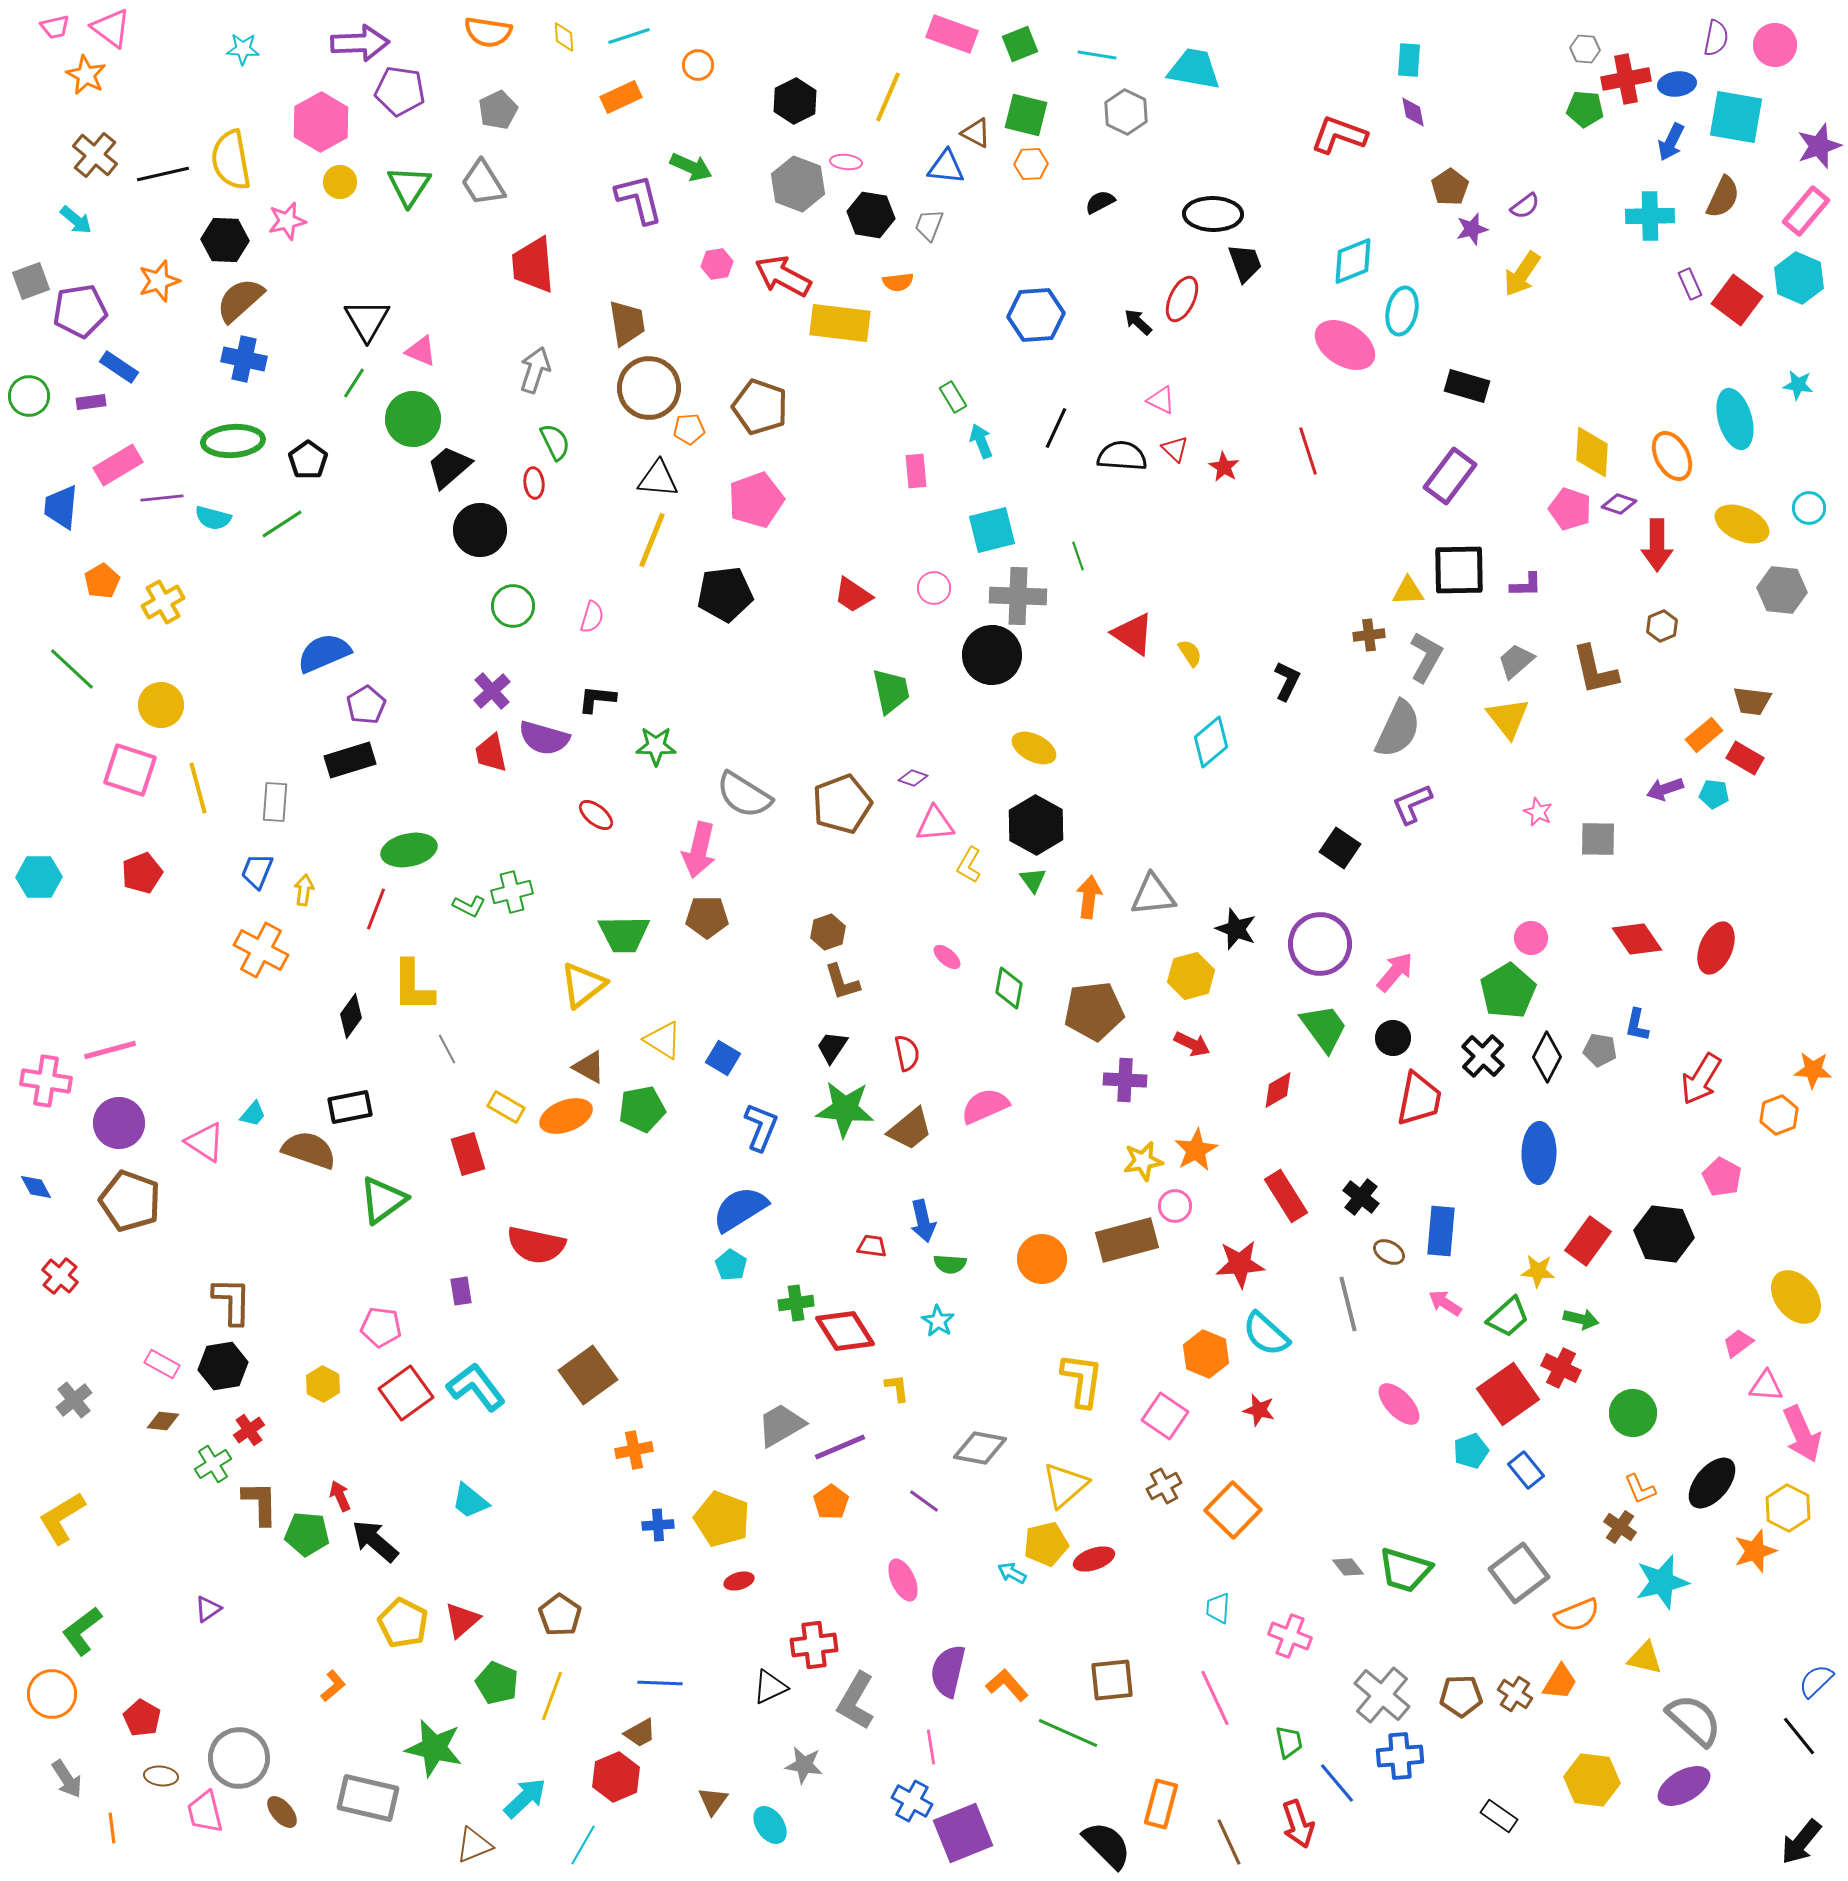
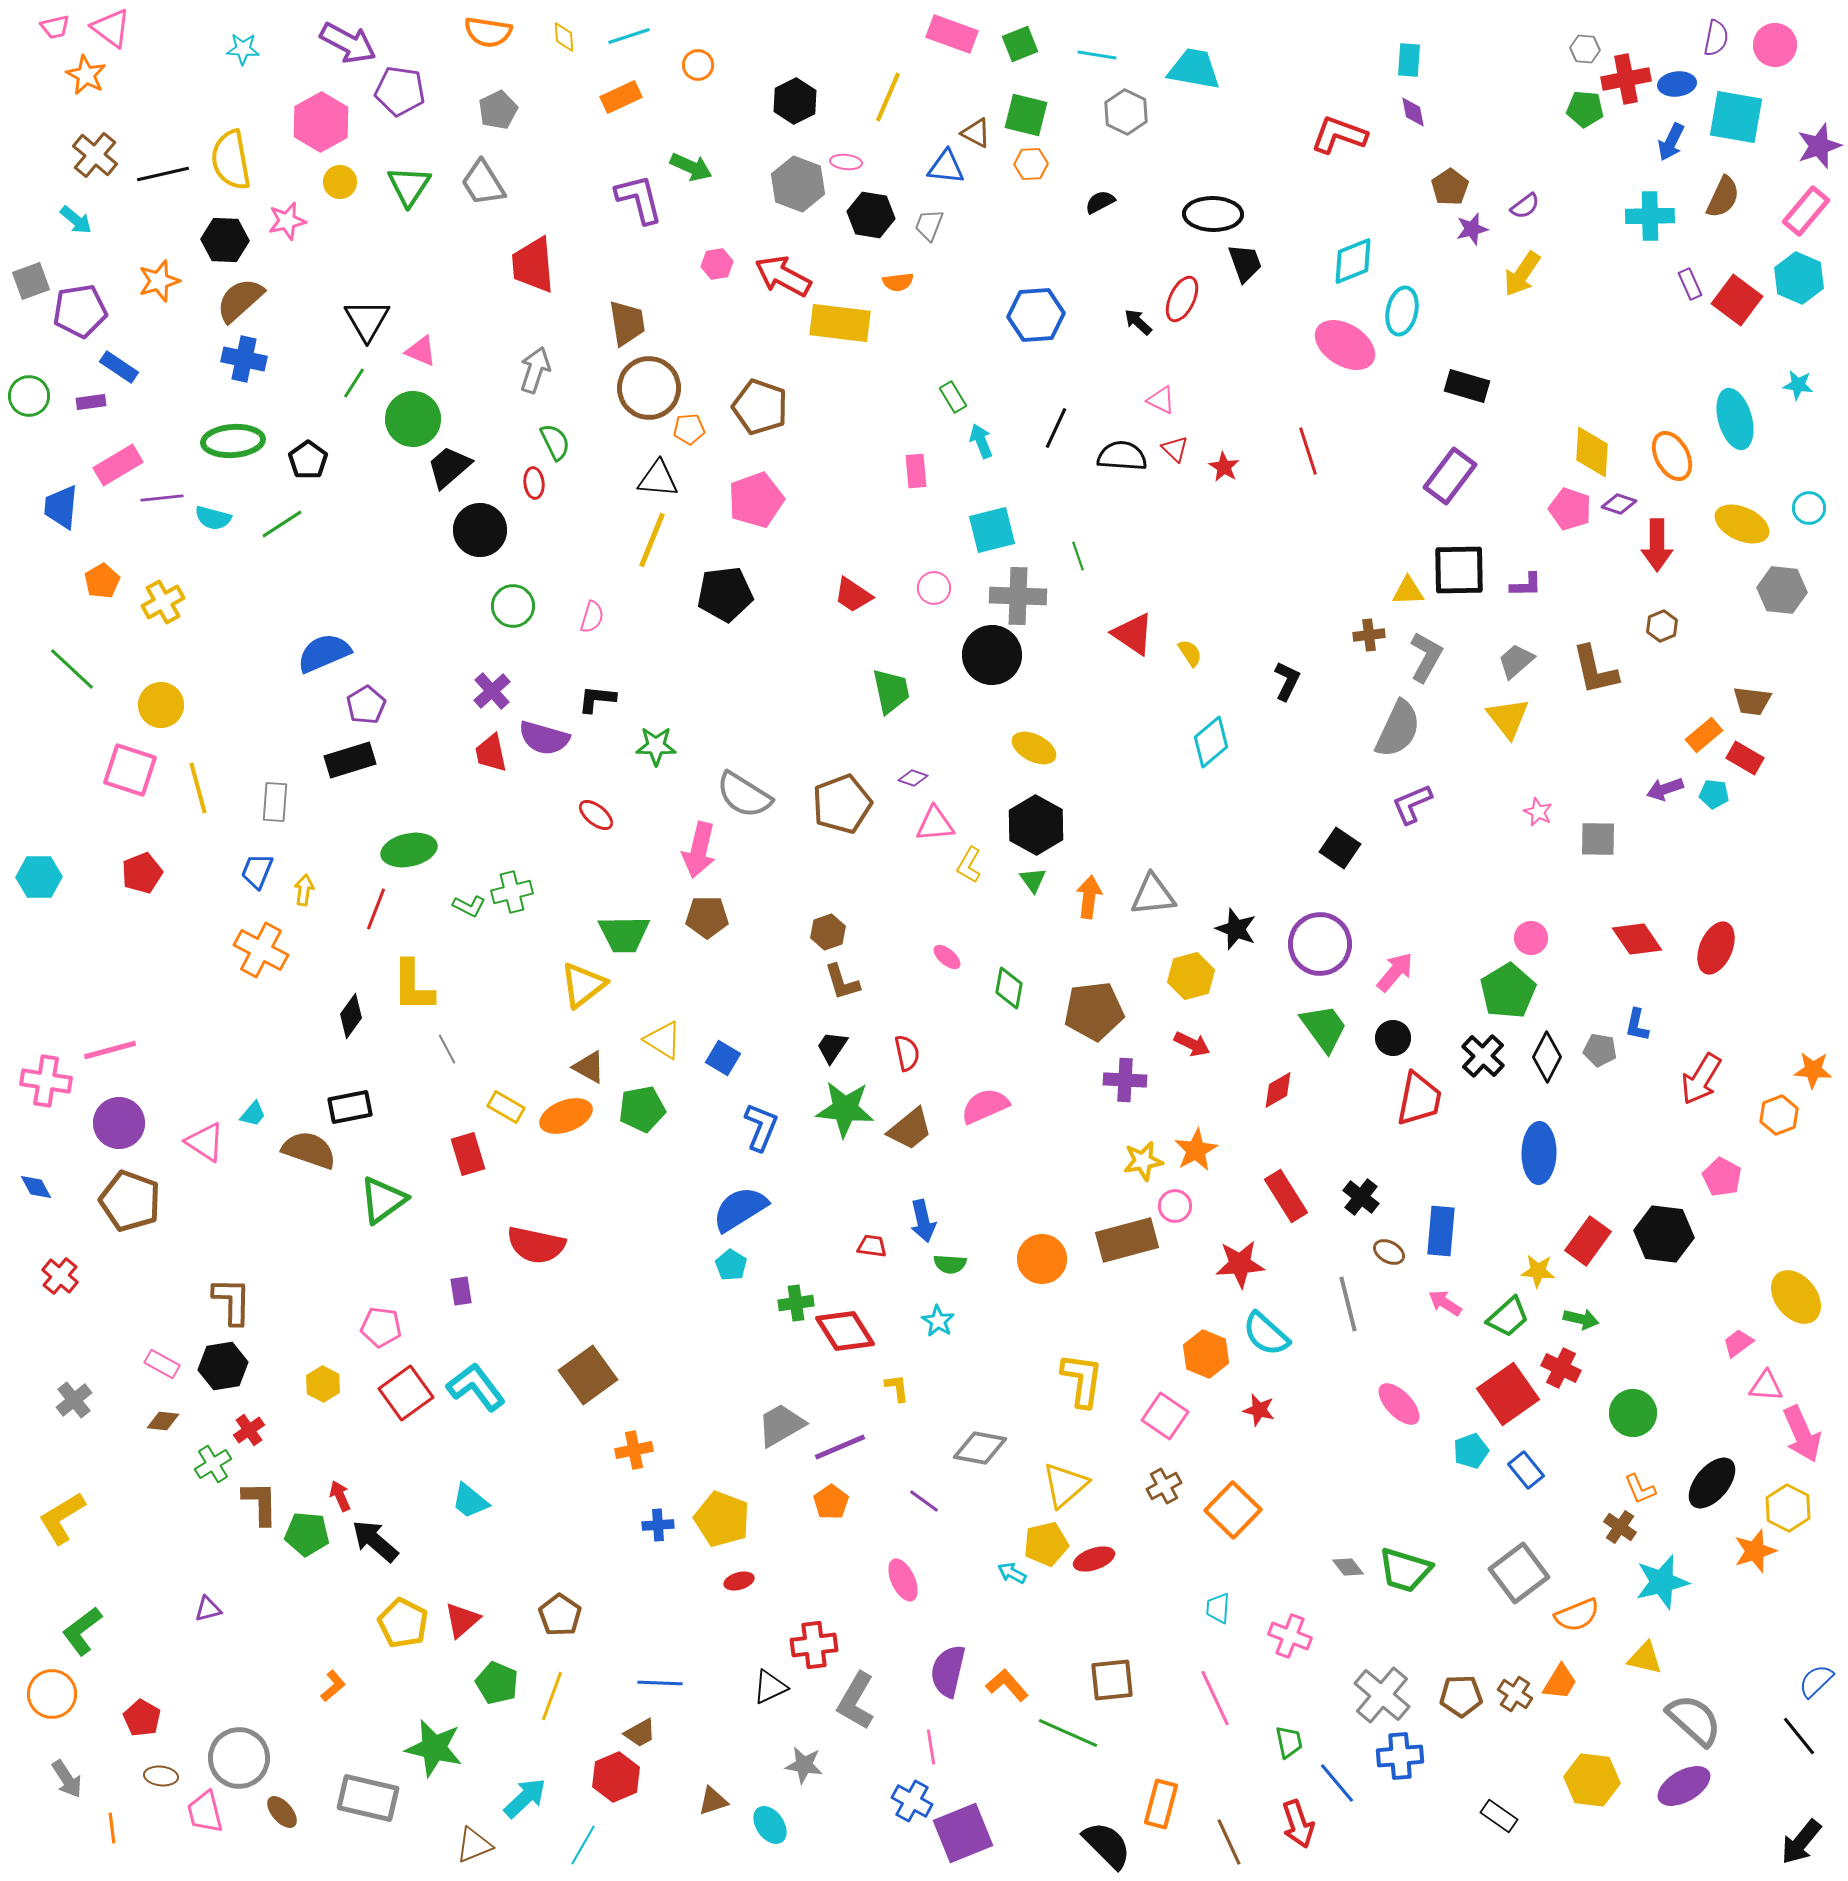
purple arrow at (360, 43): moved 12 px left; rotated 30 degrees clockwise
purple triangle at (208, 1609): rotated 20 degrees clockwise
brown triangle at (713, 1801): rotated 36 degrees clockwise
